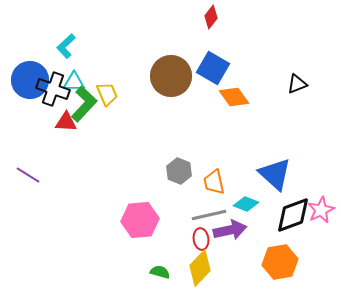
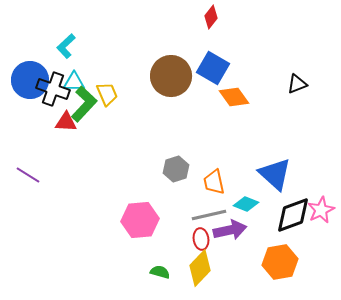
gray hexagon: moved 3 px left, 2 px up; rotated 20 degrees clockwise
